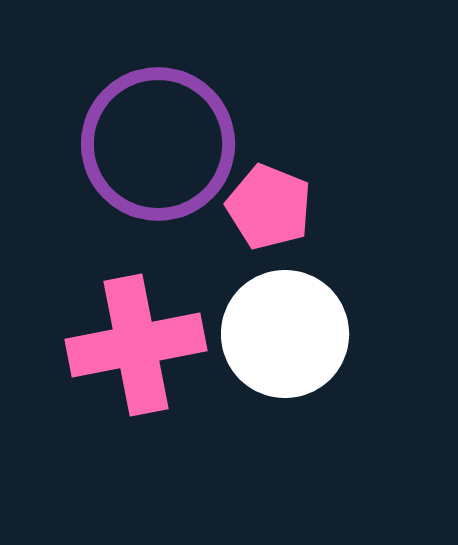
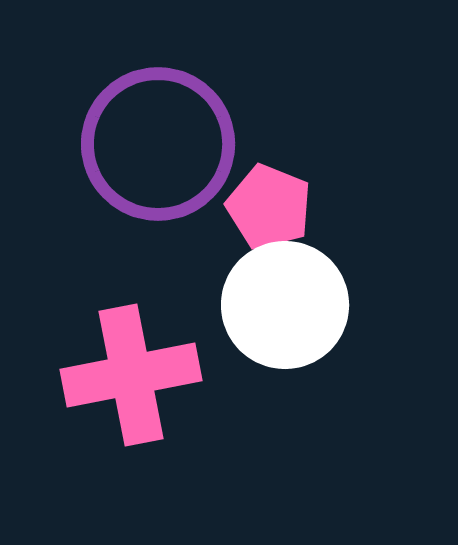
white circle: moved 29 px up
pink cross: moved 5 px left, 30 px down
